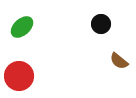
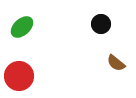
brown semicircle: moved 3 px left, 2 px down
